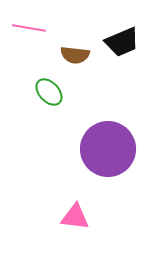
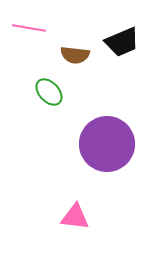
purple circle: moved 1 px left, 5 px up
